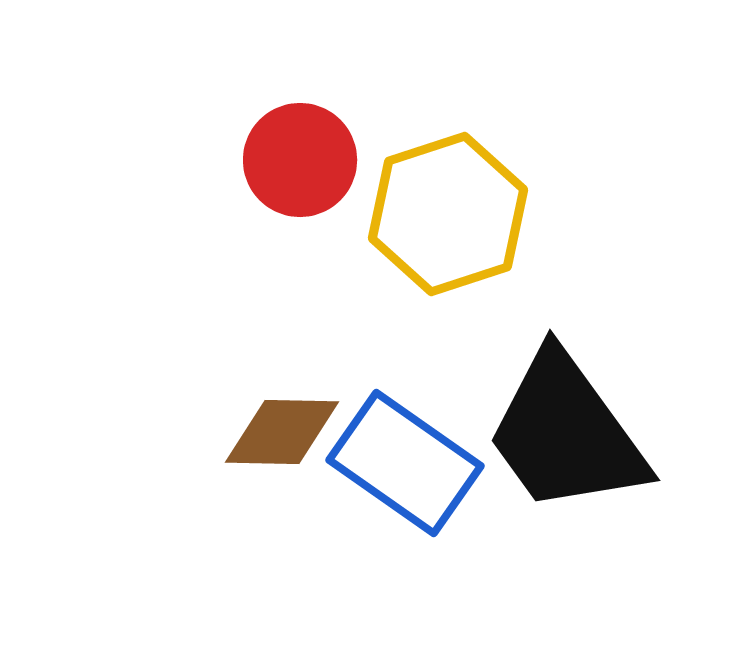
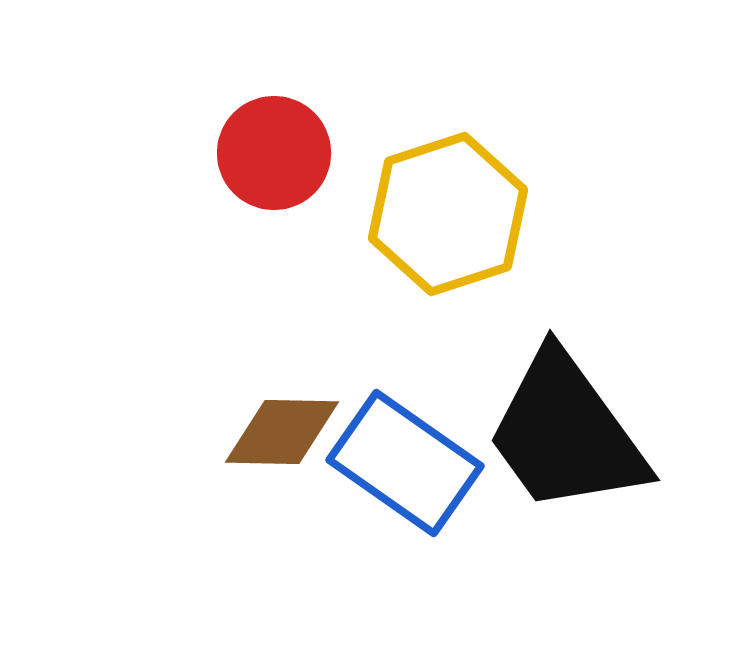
red circle: moved 26 px left, 7 px up
